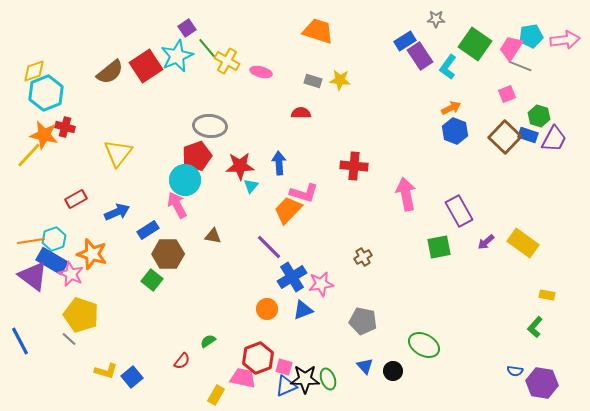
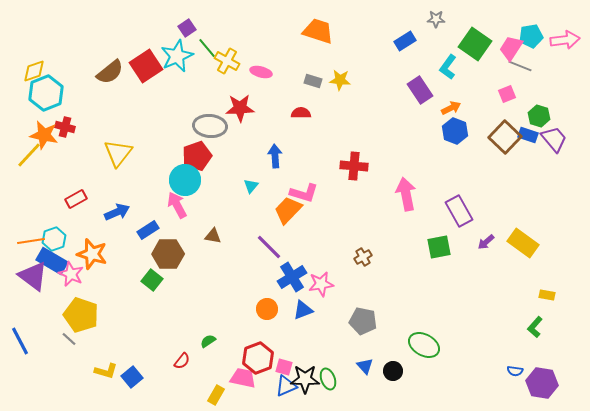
purple rectangle at (420, 56): moved 34 px down
purple trapezoid at (554, 139): rotated 68 degrees counterclockwise
blue arrow at (279, 163): moved 4 px left, 7 px up
red star at (240, 166): moved 58 px up
